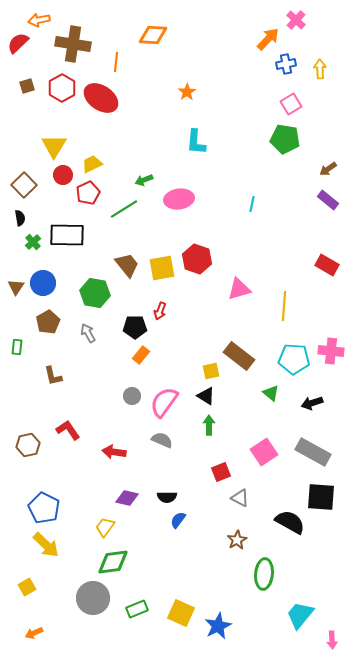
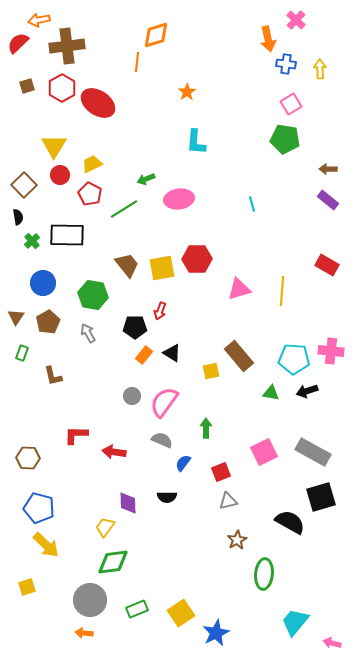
orange diamond at (153, 35): moved 3 px right; rotated 20 degrees counterclockwise
orange arrow at (268, 39): rotated 125 degrees clockwise
brown cross at (73, 44): moved 6 px left, 2 px down; rotated 16 degrees counterclockwise
orange line at (116, 62): moved 21 px right
blue cross at (286, 64): rotated 18 degrees clockwise
red ellipse at (101, 98): moved 3 px left, 5 px down
brown arrow at (328, 169): rotated 36 degrees clockwise
red circle at (63, 175): moved 3 px left
green arrow at (144, 180): moved 2 px right, 1 px up
red pentagon at (88, 193): moved 2 px right, 1 px down; rotated 20 degrees counterclockwise
cyan line at (252, 204): rotated 28 degrees counterclockwise
black semicircle at (20, 218): moved 2 px left, 1 px up
green cross at (33, 242): moved 1 px left, 1 px up
red hexagon at (197, 259): rotated 20 degrees counterclockwise
brown triangle at (16, 287): moved 30 px down
green hexagon at (95, 293): moved 2 px left, 2 px down
yellow line at (284, 306): moved 2 px left, 15 px up
green rectangle at (17, 347): moved 5 px right, 6 px down; rotated 14 degrees clockwise
orange rectangle at (141, 355): moved 3 px right
brown rectangle at (239, 356): rotated 12 degrees clockwise
green triangle at (271, 393): rotated 30 degrees counterclockwise
black triangle at (206, 396): moved 34 px left, 43 px up
black arrow at (312, 403): moved 5 px left, 12 px up
green arrow at (209, 425): moved 3 px left, 3 px down
red L-shape at (68, 430): moved 8 px right, 5 px down; rotated 55 degrees counterclockwise
brown hexagon at (28, 445): moved 13 px down; rotated 15 degrees clockwise
pink square at (264, 452): rotated 8 degrees clockwise
black square at (321, 497): rotated 20 degrees counterclockwise
purple diamond at (127, 498): moved 1 px right, 5 px down; rotated 75 degrees clockwise
gray triangle at (240, 498): moved 12 px left, 3 px down; rotated 42 degrees counterclockwise
blue pentagon at (44, 508): moved 5 px left; rotated 12 degrees counterclockwise
blue semicircle at (178, 520): moved 5 px right, 57 px up
yellow square at (27, 587): rotated 12 degrees clockwise
gray circle at (93, 598): moved 3 px left, 2 px down
yellow square at (181, 613): rotated 32 degrees clockwise
cyan trapezoid at (300, 615): moved 5 px left, 7 px down
blue star at (218, 626): moved 2 px left, 7 px down
orange arrow at (34, 633): moved 50 px right; rotated 30 degrees clockwise
pink arrow at (332, 640): moved 3 px down; rotated 108 degrees clockwise
